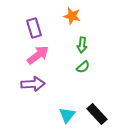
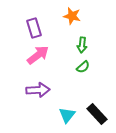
purple arrow: moved 5 px right, 6 px down
